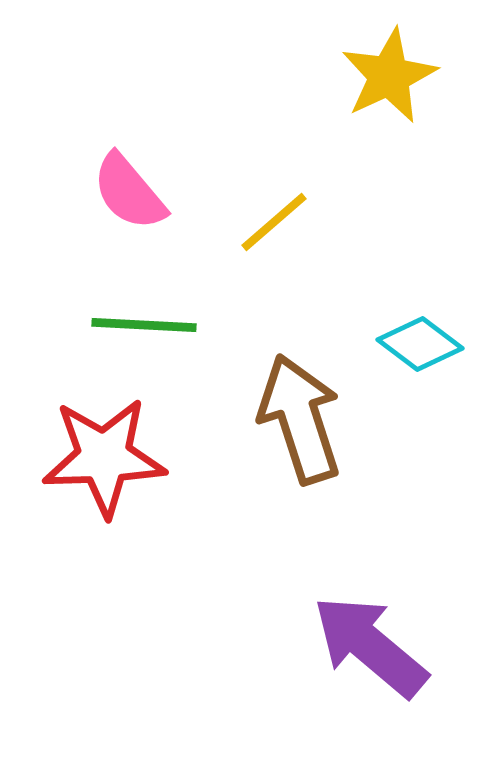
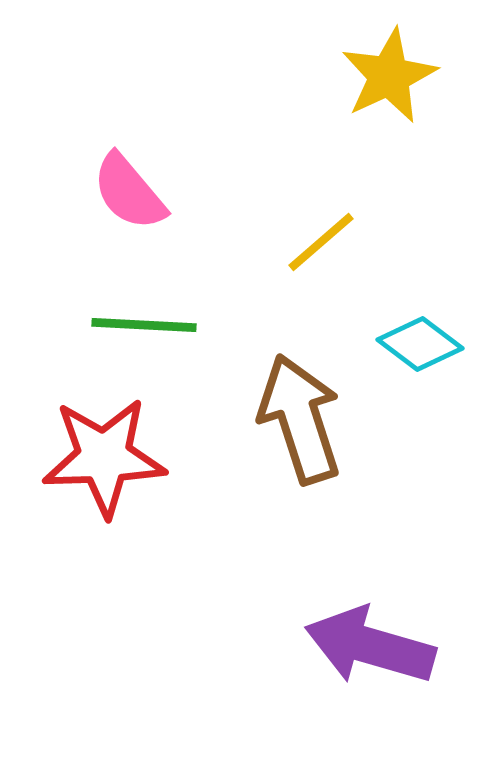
yellow line: moved 47 px right, 20 px down
purple arrow: rotated 24 degrees counterclockwise
